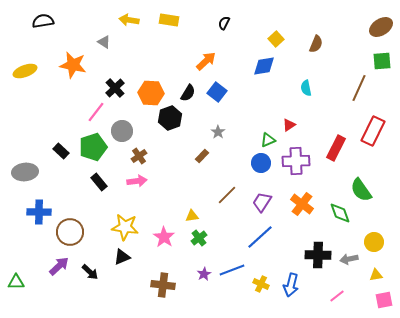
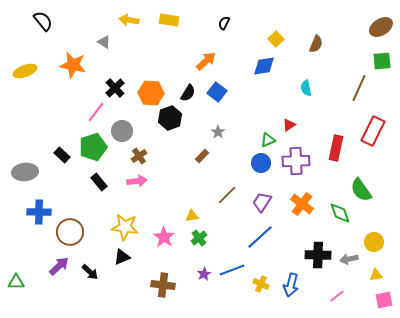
black semicircle at (43, 21): rotated 60 degrees clockwise
red rectangle at (336, 148): rotated 15 degrees counterclockwise
black rectangle at (61, 151): moved 1 px right, 4 px down
